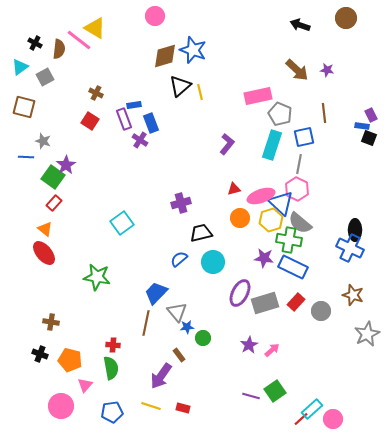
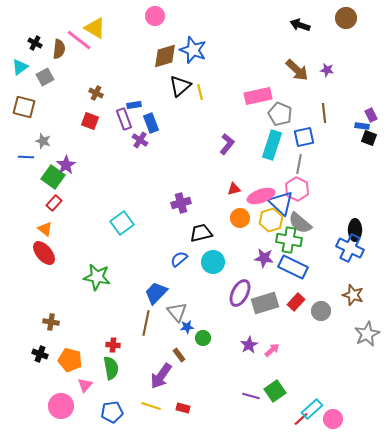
red square at (90, 121): rotated 12 degrees counterclockwise
